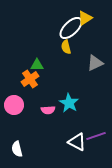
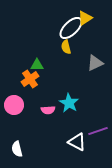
purple line: moved 2 px right, 5 px up
